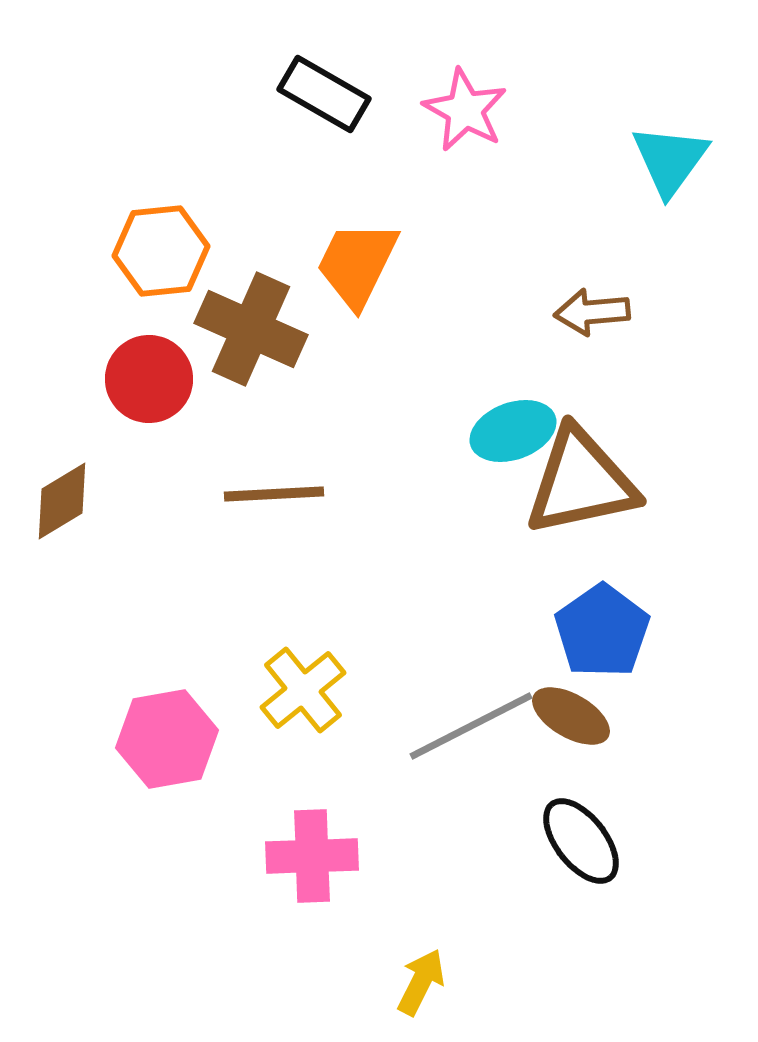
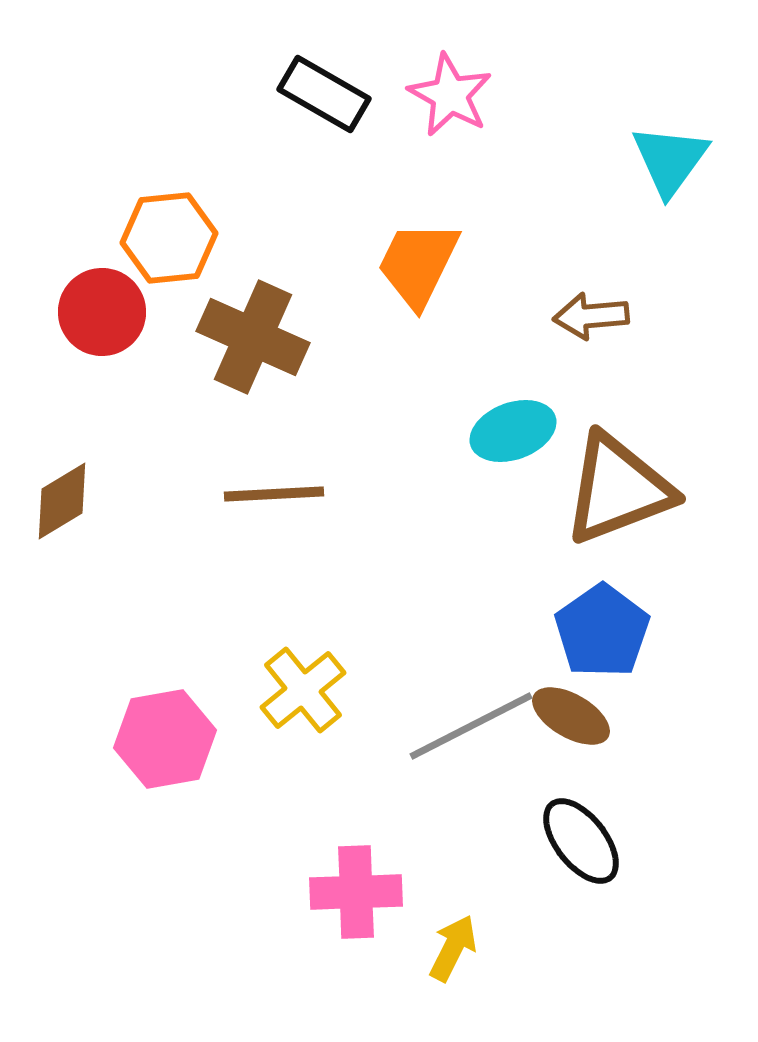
pink star: moved 15 px left, 15 px up
orange hexagon: moved 8 px right, 13 px up
orange trapezoid: moved 61 px right
brown arrow: moved 1 px left, 4 px down
brown cross: moved 2 px right, 8 px down
red circle: moved 47 px left, 67 px up
brown triangle: moved 37 px right, 7 px down; rotated 9 degrees counterclockwise
pink hexagon: moved 2 px left
pink cross: moved 44 px right, 36 px down
yellow arrow: moved 32 px right, 34 px up
